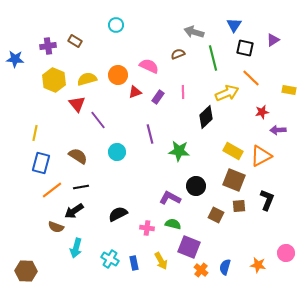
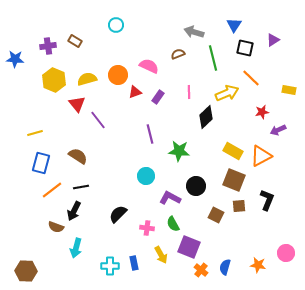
pink line at (183, 92): moved 6 px right
purple arrow at (278, 130): rotated 21 degrees counterclockwise
yellow line at (35, 133): rotated 63 degrees clockwise
cyan circle at (117, 152): moved 29 px right, 24 px down
black arrow at (74, 211): rotated 30 degrees counterclockwise
black semicircle at (118, 214): rotated 18 degrees counterclockwise
green semicircle at (173, 224): rotated 133 degrees counterclockwise
cyan cross at (110, 259): moved 7 px down; rotated 30 degrees counterclockwise
yellow arrow at (161, 261): moved 6 px up
